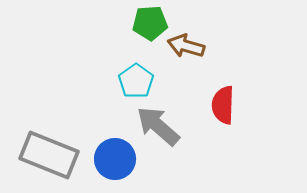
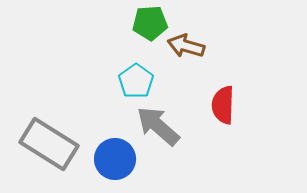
gray rectangle: moved 11 px up; rotated 10 degrees clockwise
